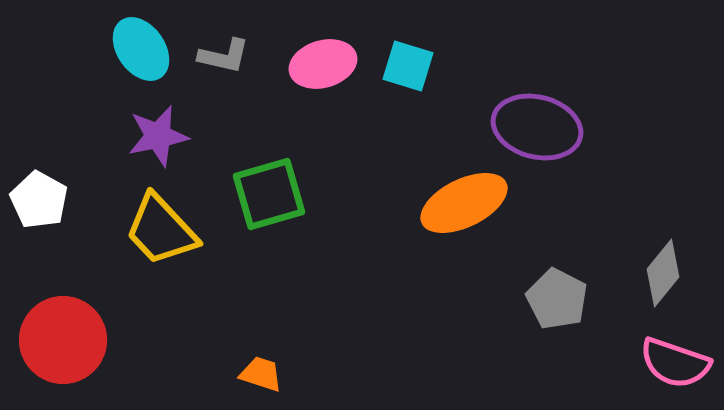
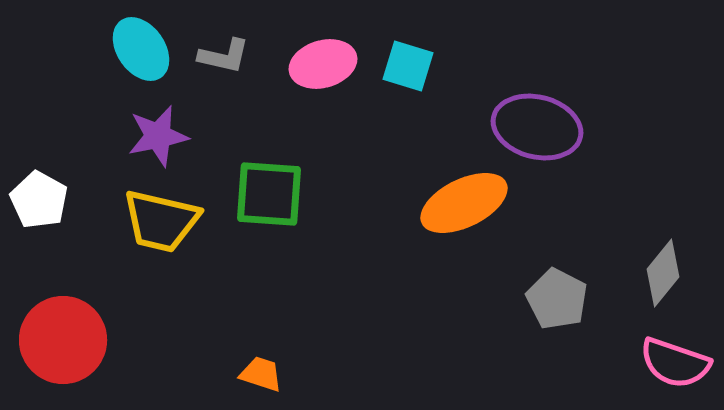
green square: rotated 20 degrees clockwise
yellow trapezoid: moved 9 px up; rotated 34 degrees counterclockwise
